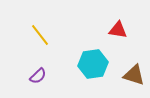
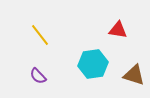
purple semicircle: rotated 90 degrees clockwise
